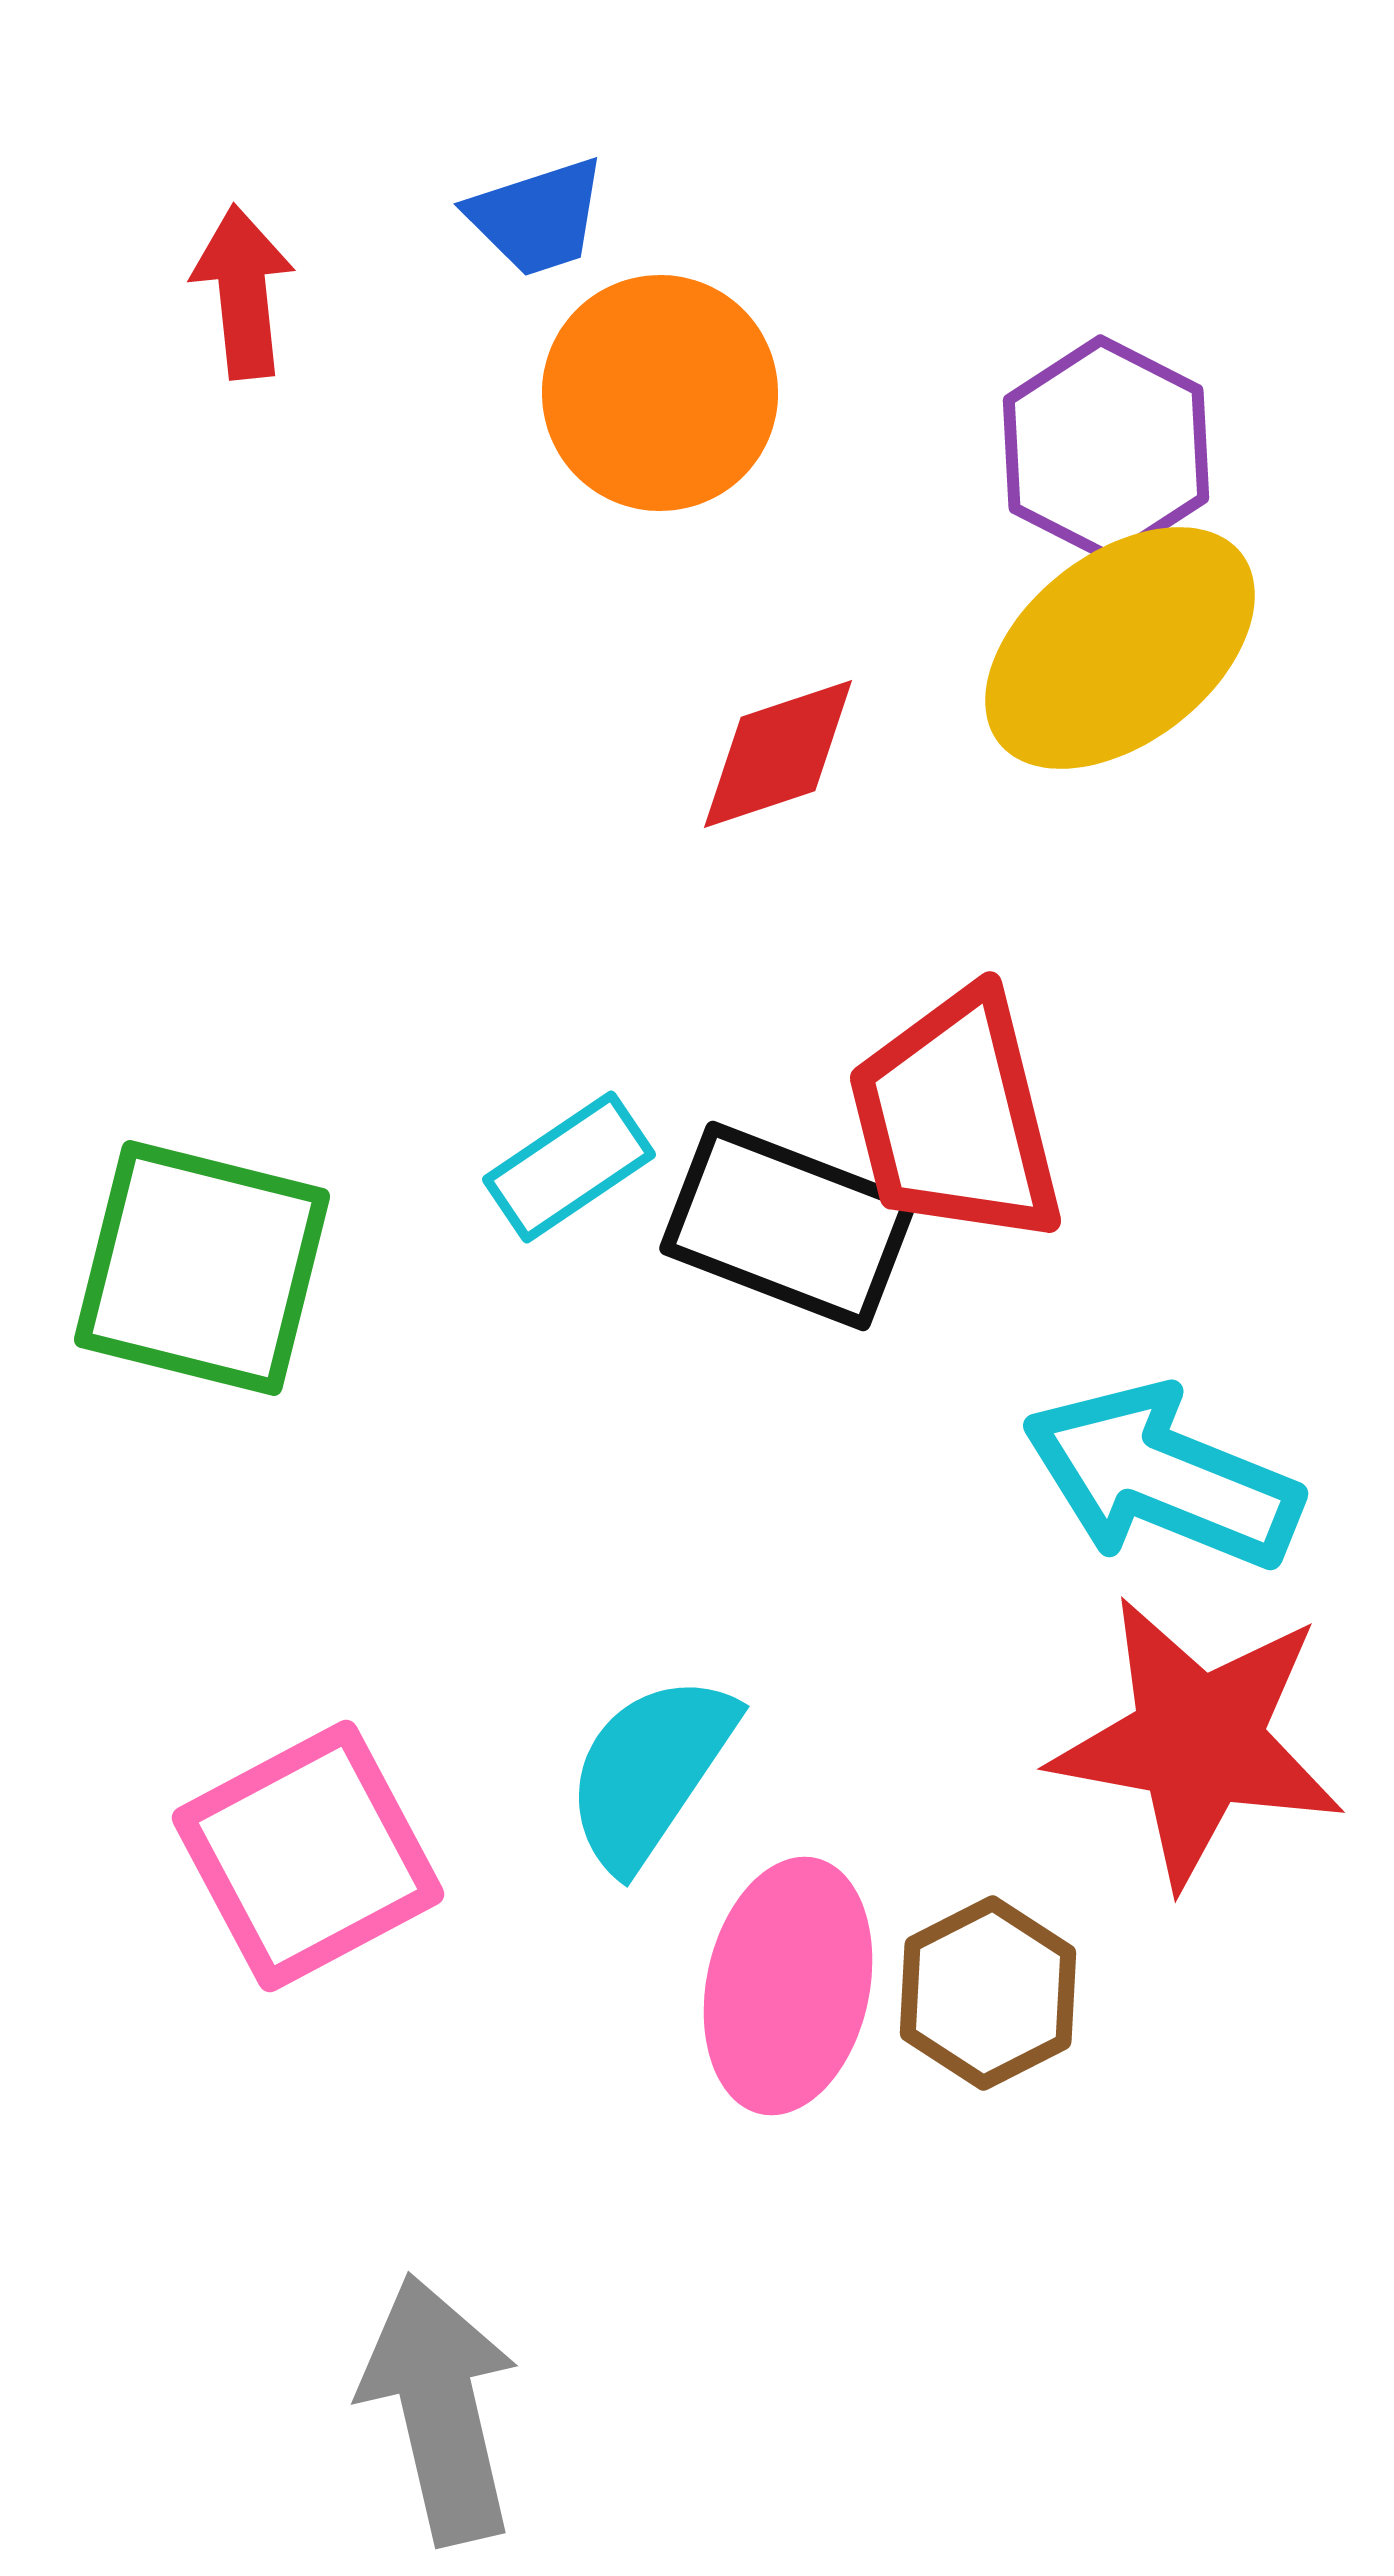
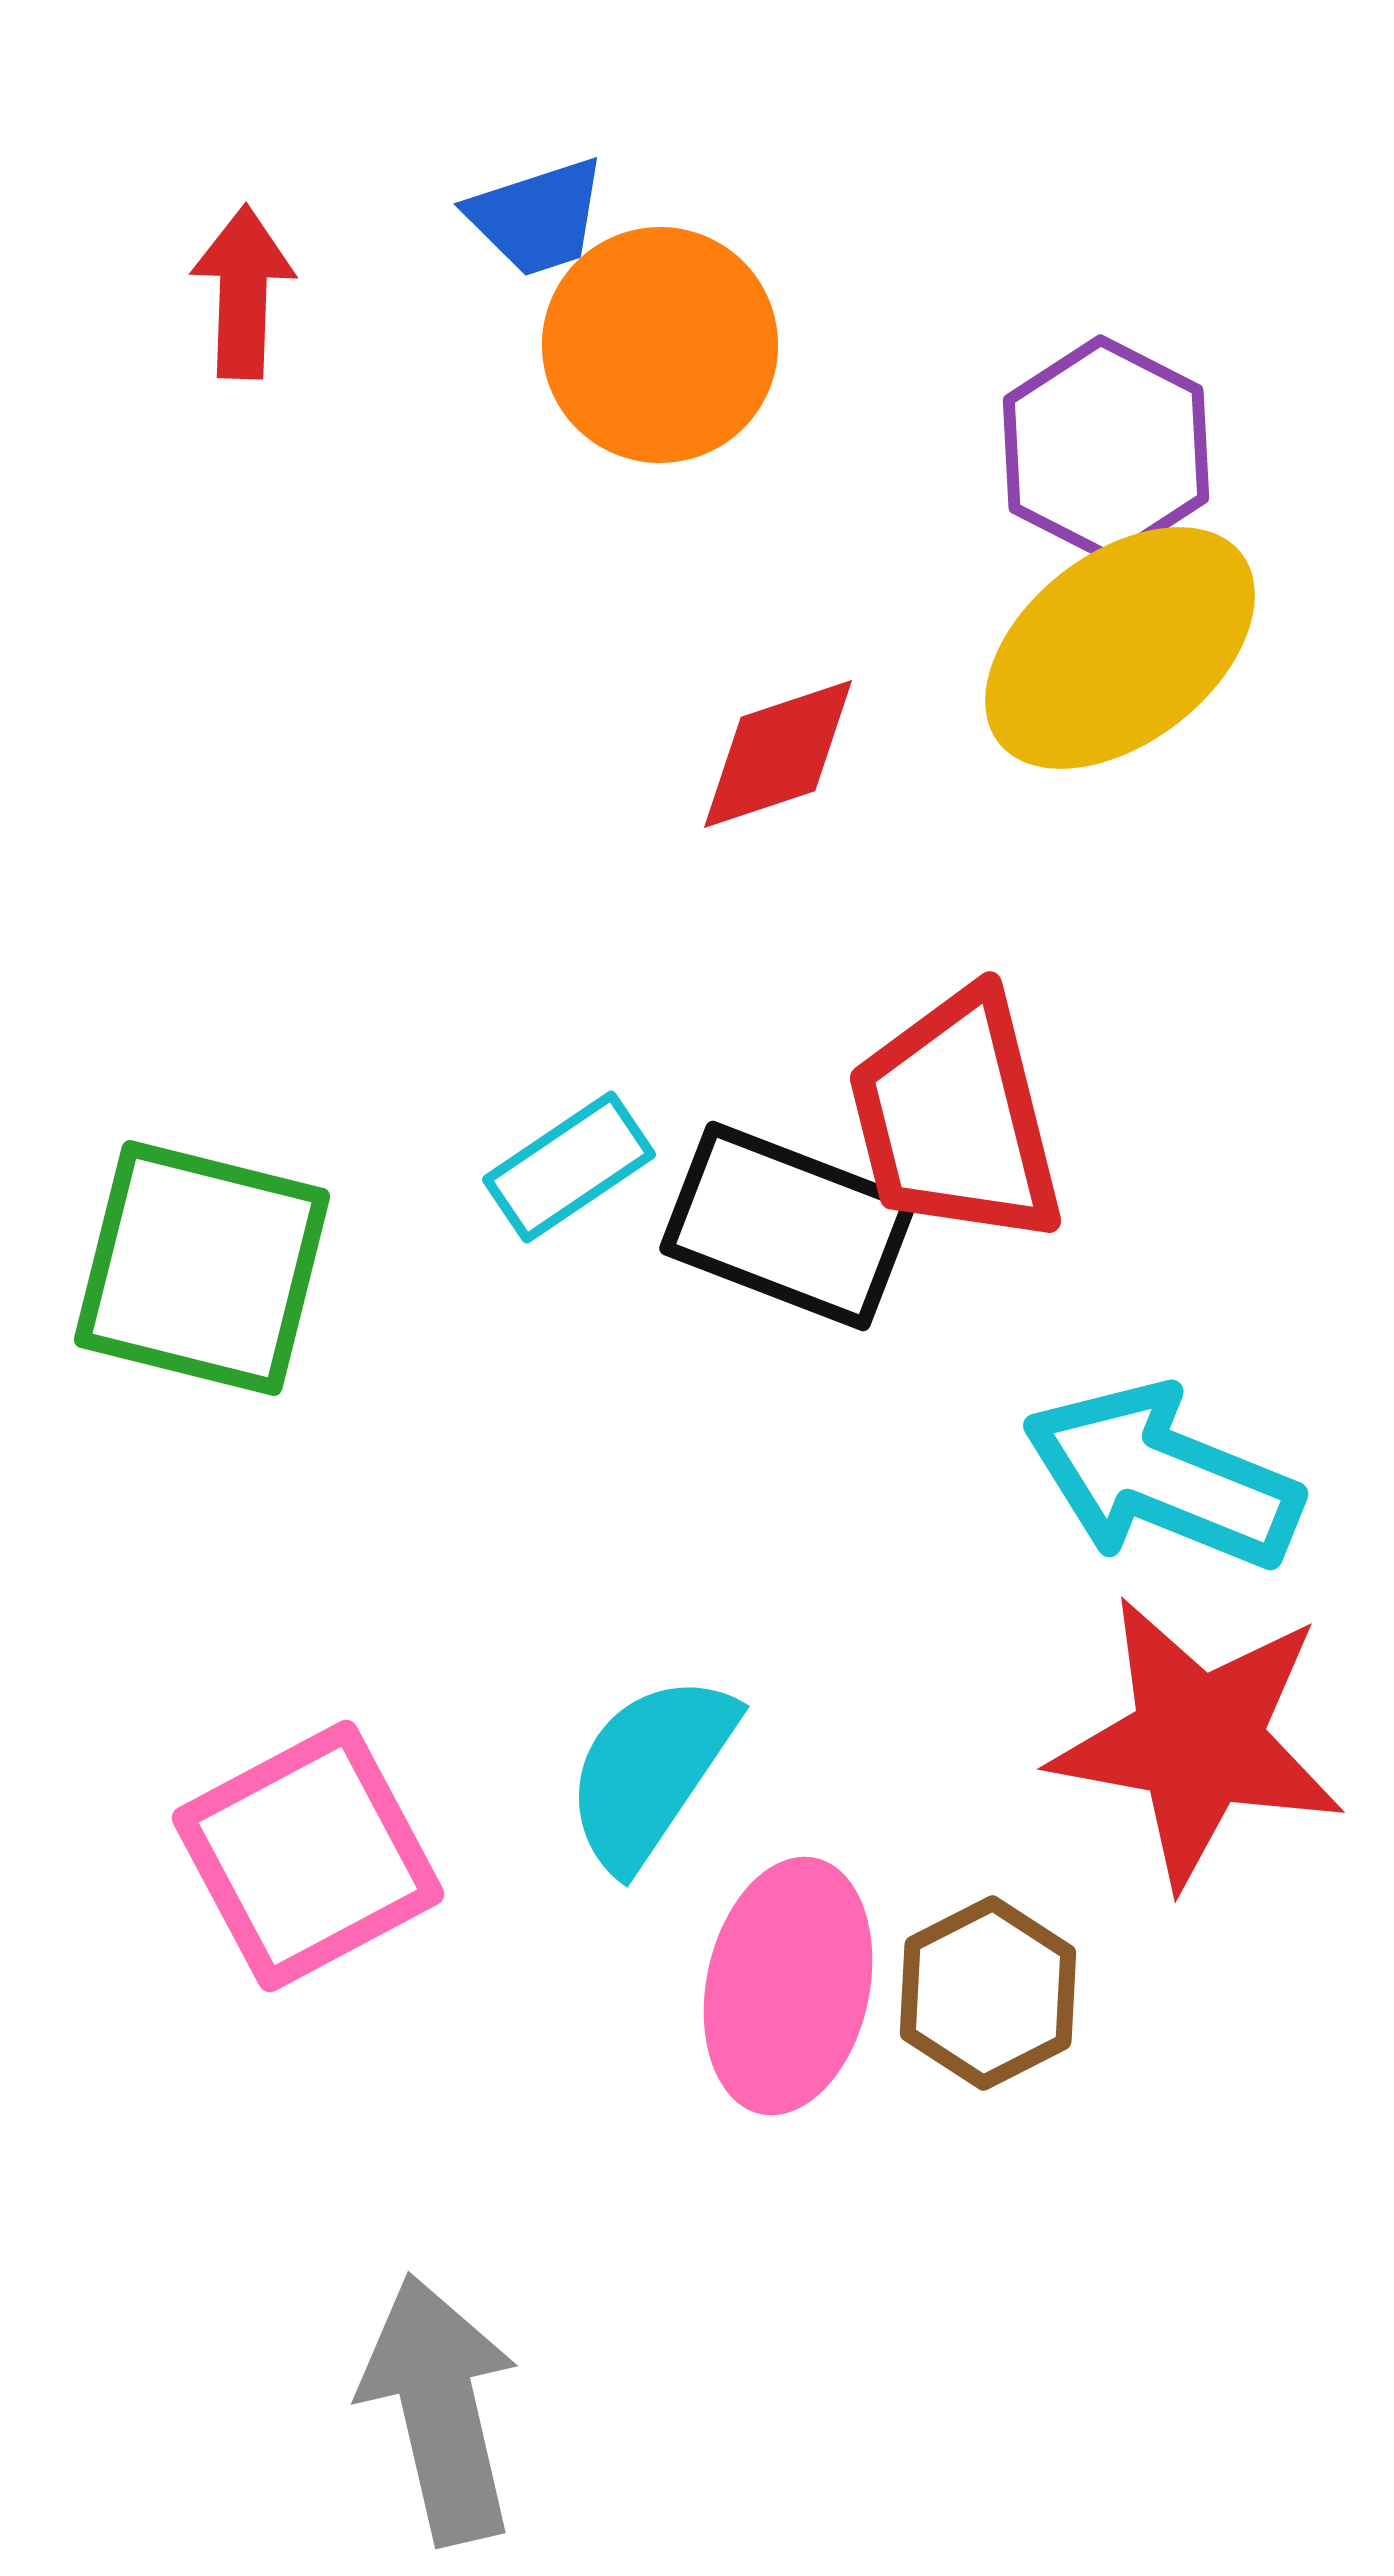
red arrow: rotated 8 degrees clockwise
orange circle: moved 48 px up
